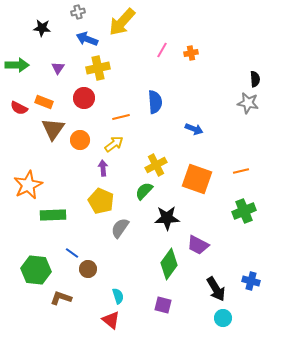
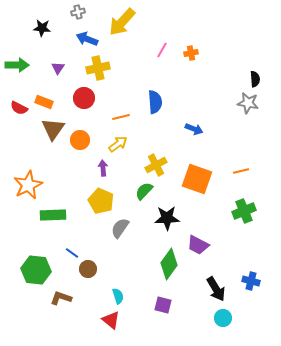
yellow arrow at (114, 144): moved 4 px right
